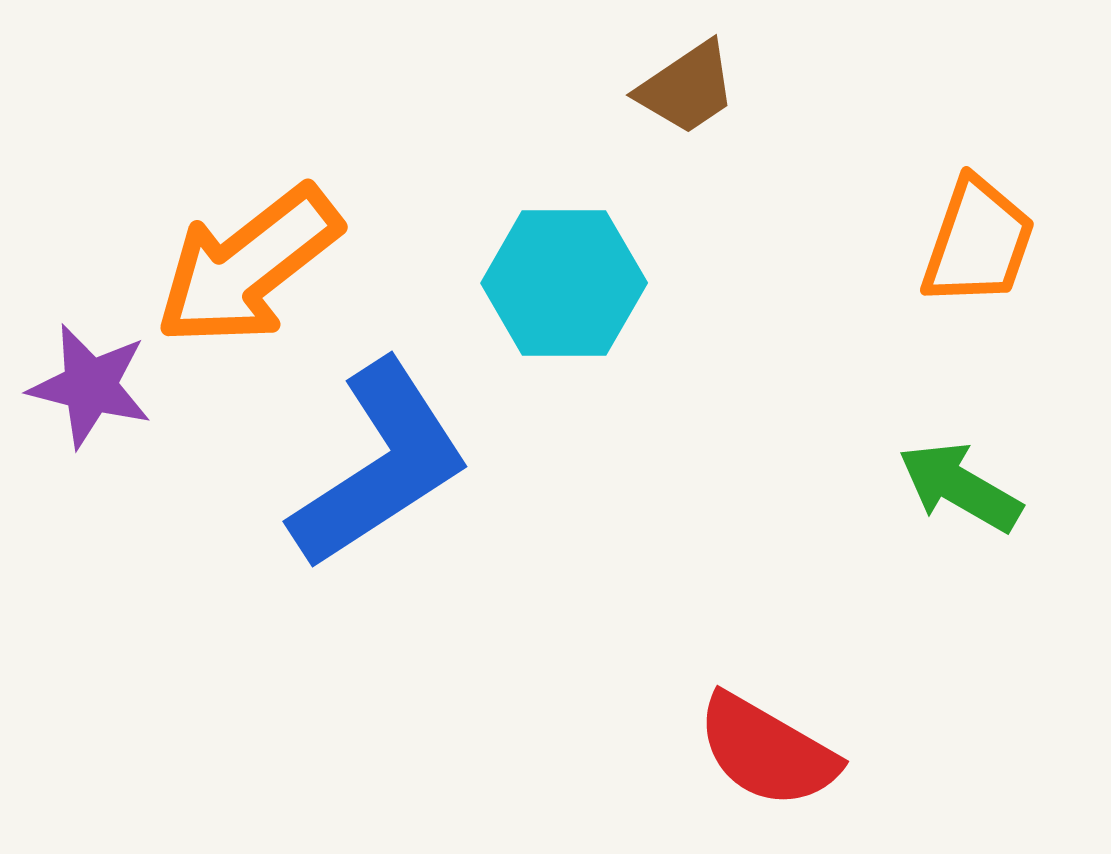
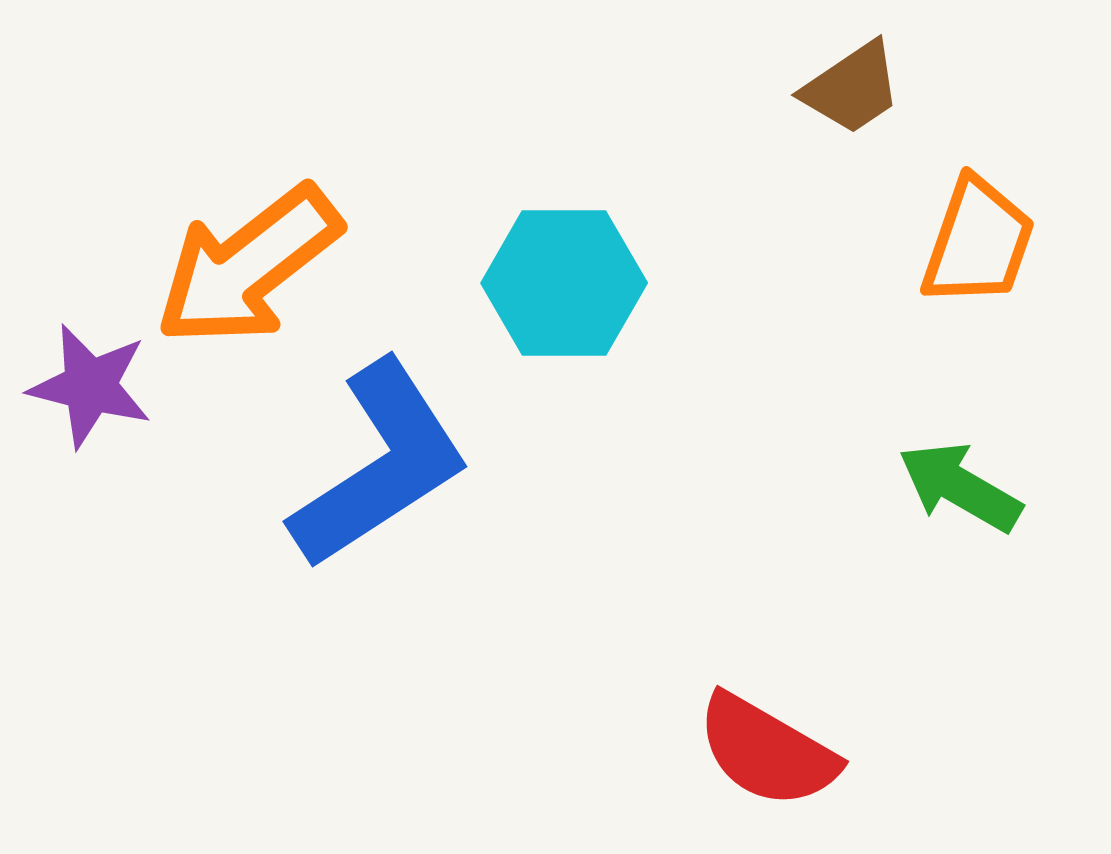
brown trapezoid: moved 165 px right
